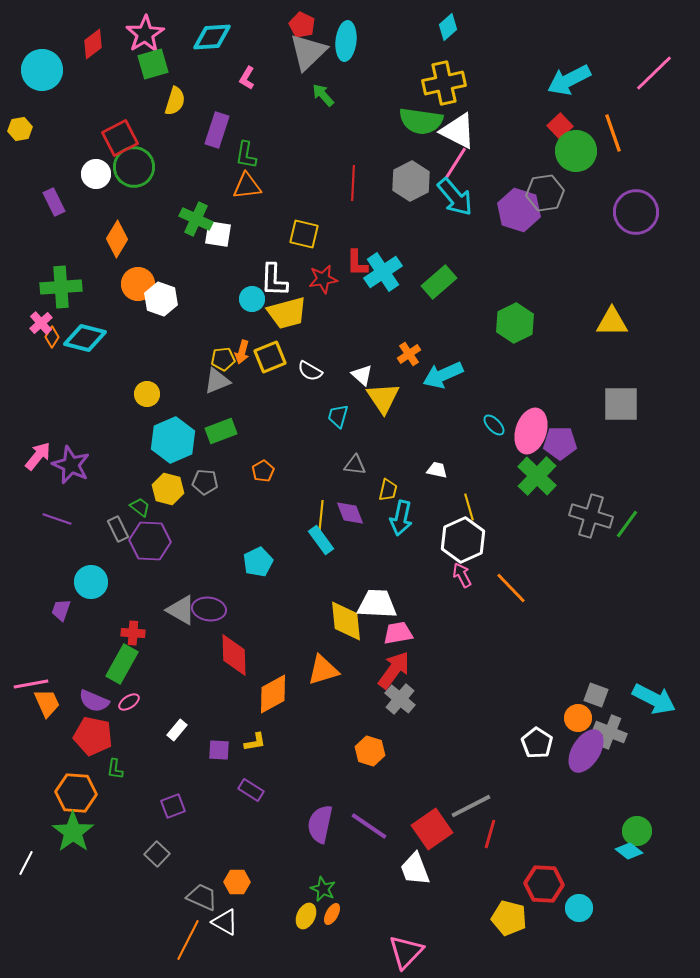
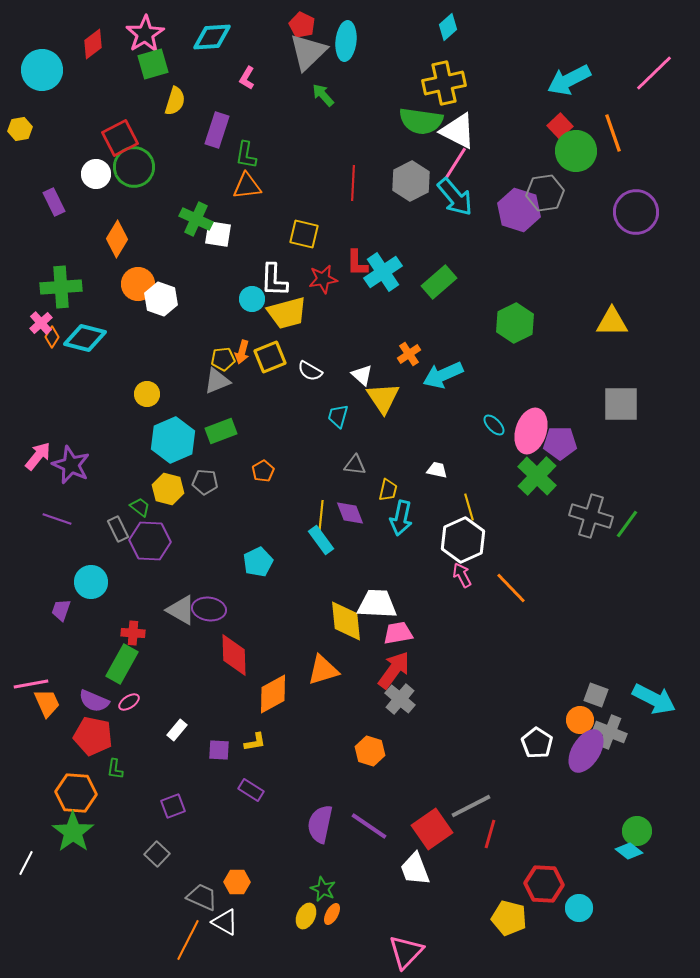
orange circle at (578, 718): moved 2 px right, 2 px down
